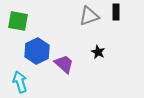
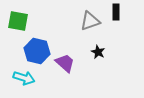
gray triangle: moved 1 px right, 5 px down
blue hexagon: rotated 20 degrees counterclockwise
purple trapezoid: moved 1 px right, 1 px up
cyan arrow: moved 4 px right, 4 px up; rotated 125 degrees clockwise
